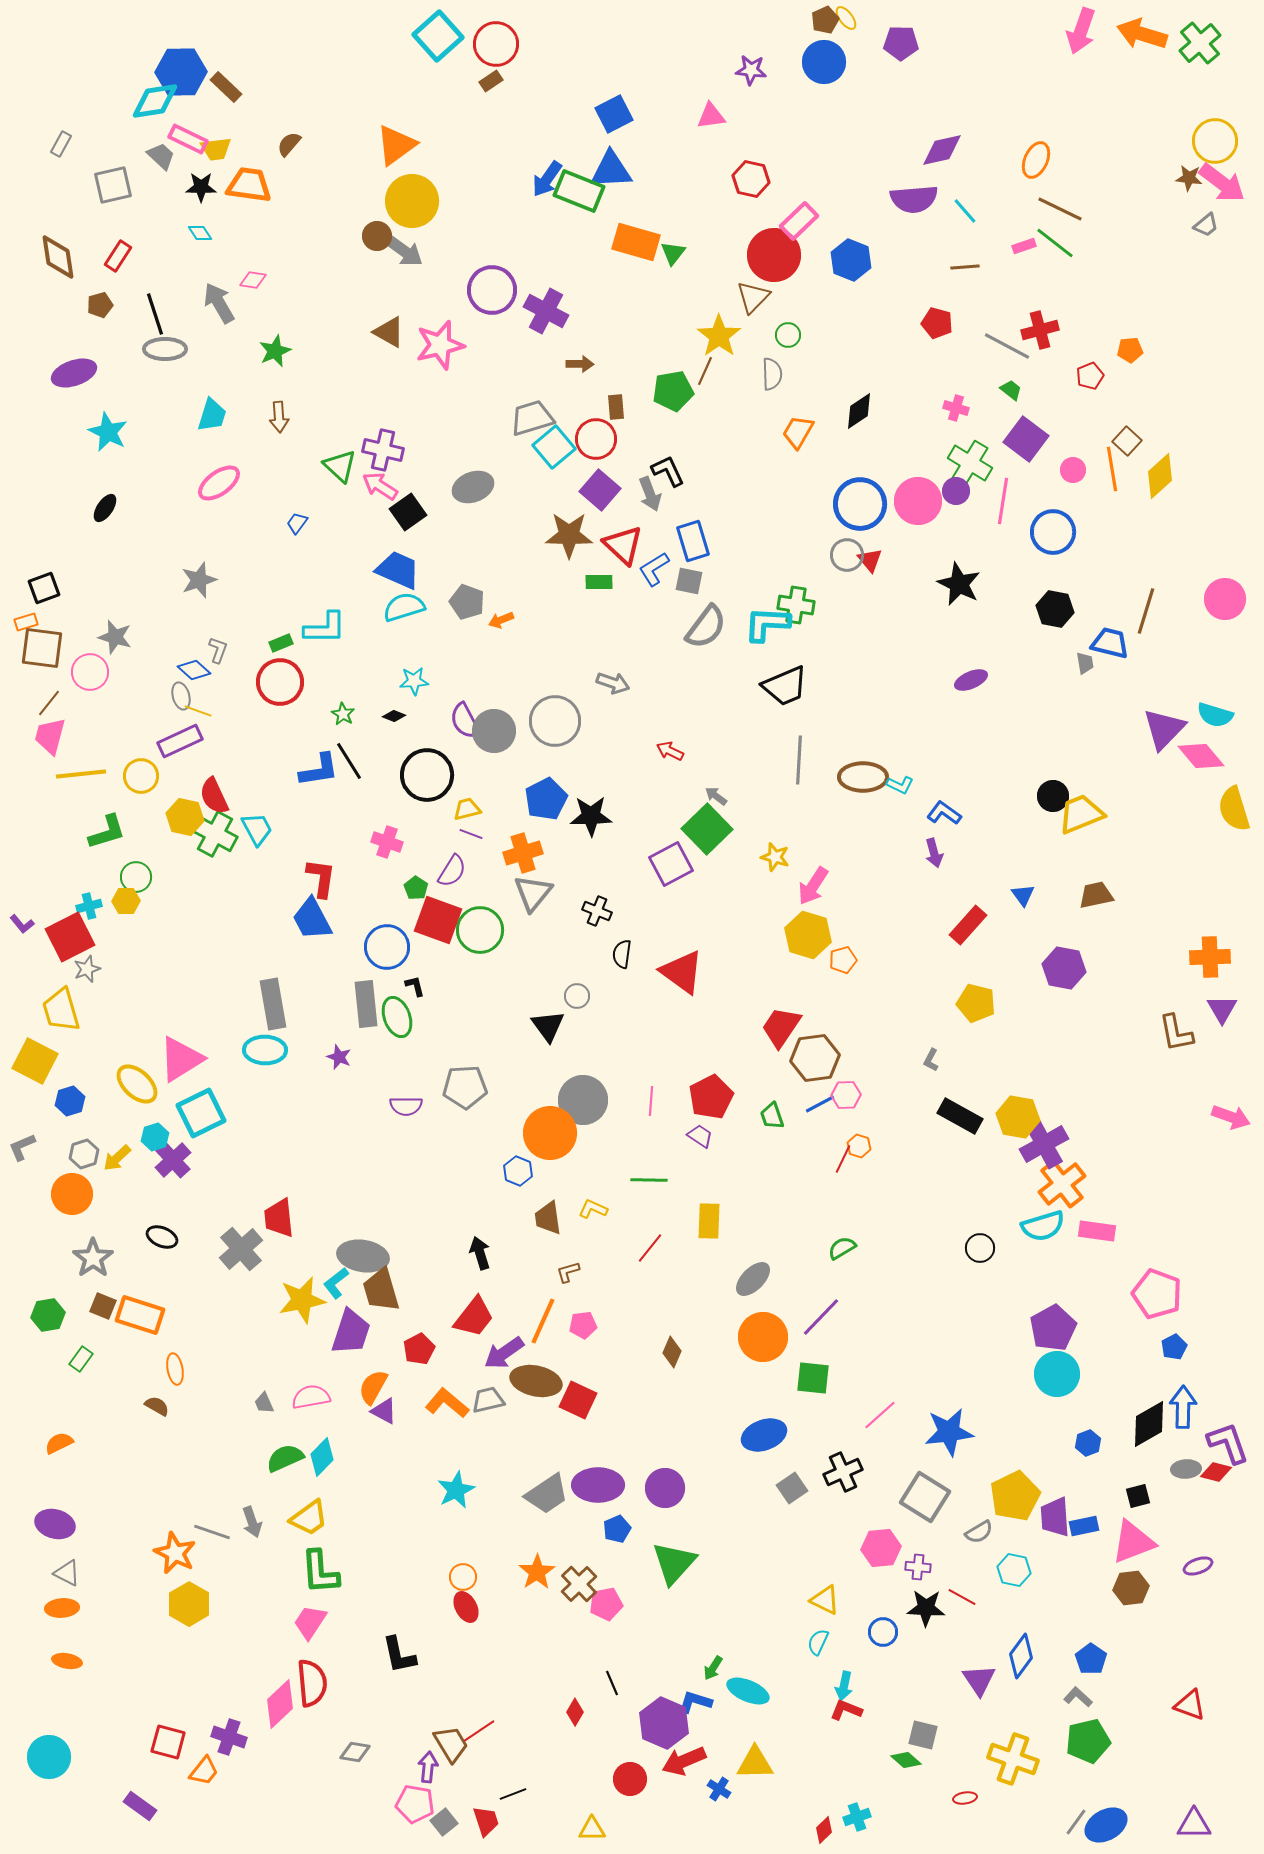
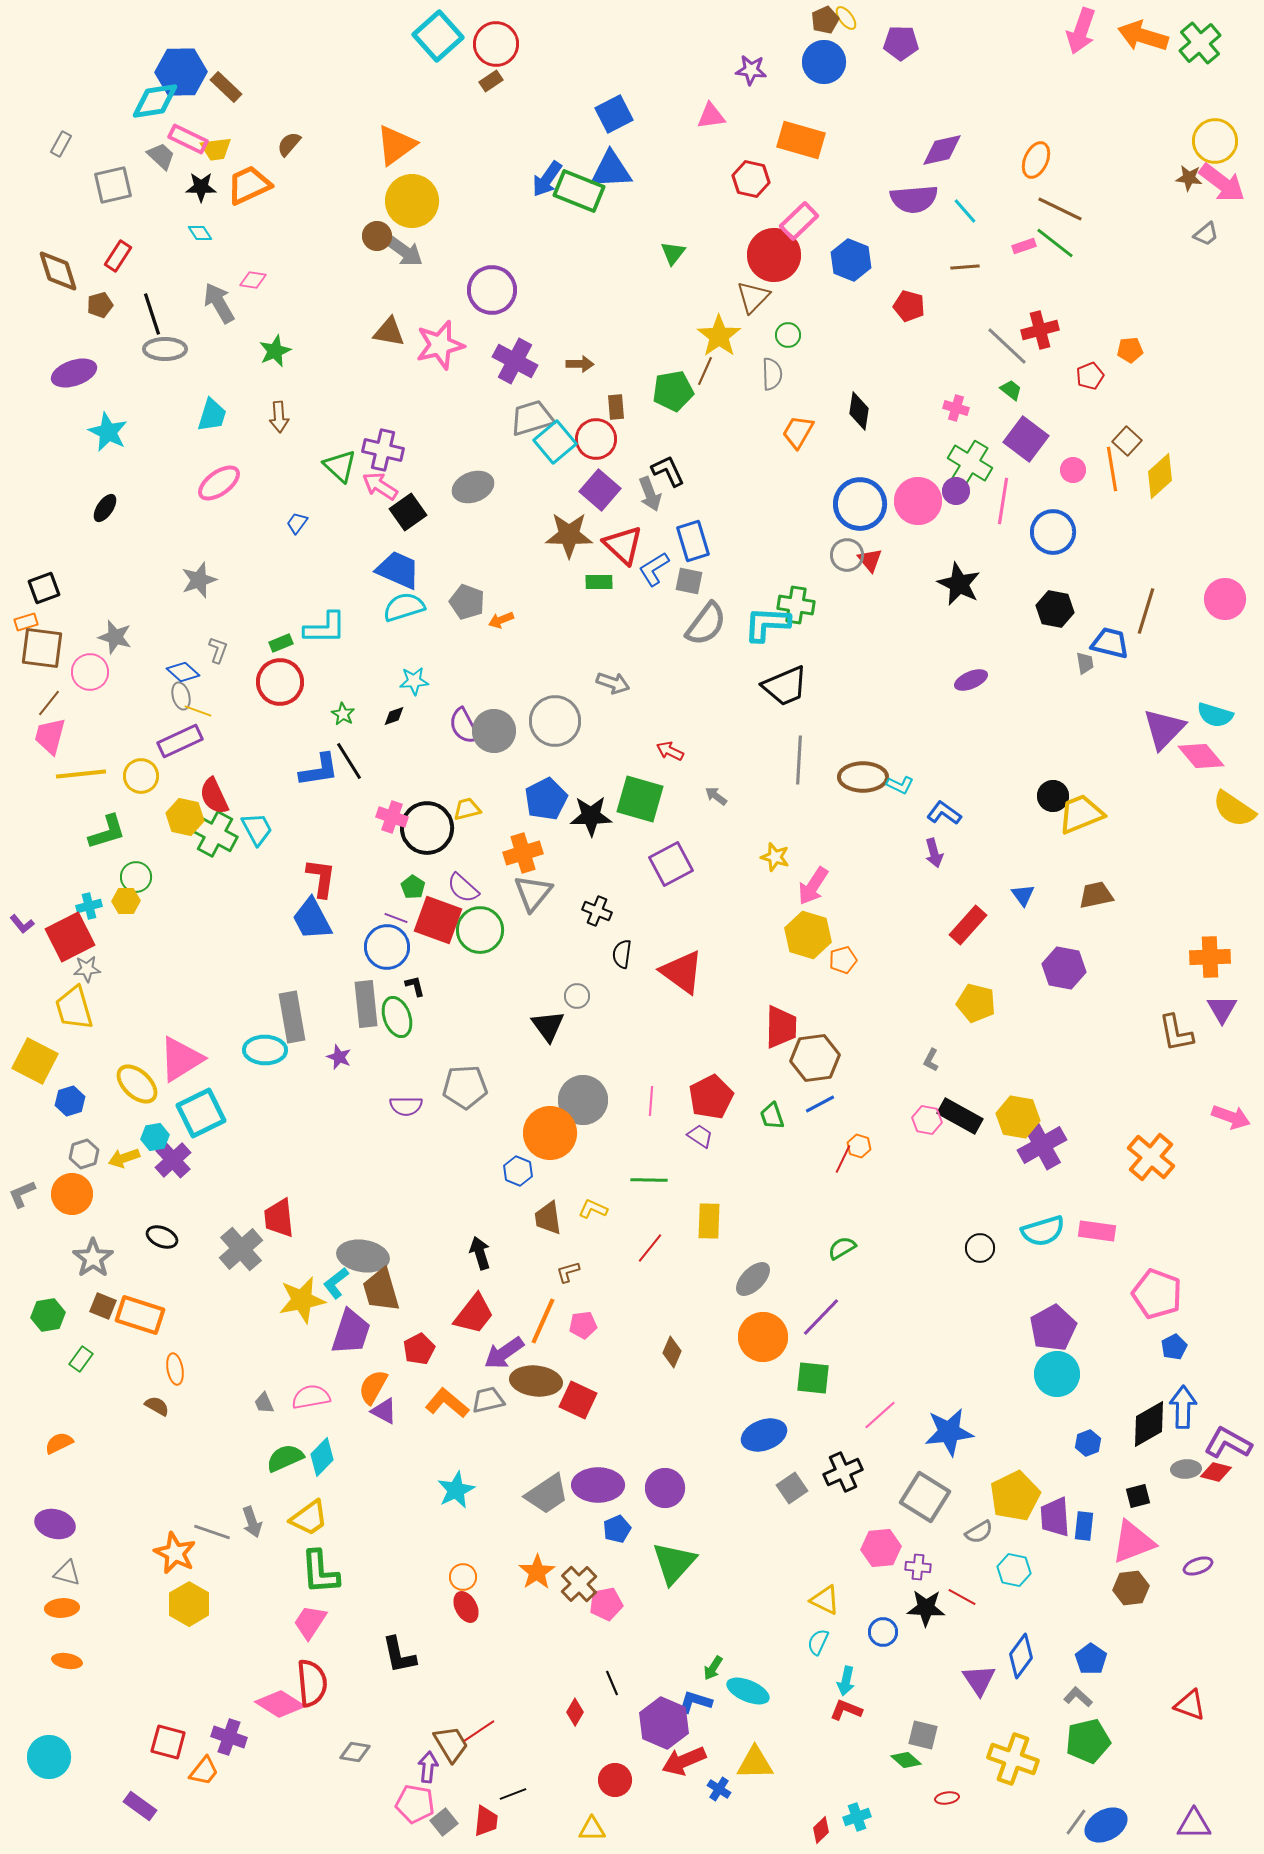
orange arrow at (1142, 34): moved 1 px right, 2 px down
orange trapezoid at (249, 185): rotated 33 degrees counterclockwise
gray trapezoid at (1206, 225): moved 9 px down
orange rectangle at (636, 242): moved 165 px right, 102 px up
brown diamond at (58, 257): moved 14 px down; rotated 9 degrees counterclockwise
purple cross at (546, 311): moved 31 px left, 50 px down
black line at (155, 314): moved 3 px left
red pentagon at (937, 323): moved 28 px left, 17 px up
brown triangle at (389, 332): rotated 20 degrees counterclockwise
gray line at (1007, 346): rotated 15 degrees clockwise
black diamond at (859, 411): rotated 48 degrees counterclockwise
cyan square at (554, 447): moved 1 px right, 5 px up
gray semicircle at (706, 627): moved 3 px up
blue diamond at (194, 670): moved 11 px left, 2 px down
black diamond at (394, 716): rotated 40 degrees counterclockwise
purple semicircle at (465, 721): moved 1 px left, 5 px down
black circle at (427, 775): moved 53 px down
yellow semicircle at (1234, 809): rotated 39 degrees counterclockwise
green square at (707, 829): moved 67 px left, 30 px up; rotated 30 degrees counterclockwise
purple line at (471, 834): moved 75 px left, 84 px down
pink cross at (387, 842): moved 5 px right, 25 px up
purple semicircle at (452, 871): moved 11 px right, 17 px down; rotated 100 degrees clockwise
green pentagon at (416, 888): moved 3 px left, 1 px up
gray star at (87, 969): rotated 16 degrees clockwise
gray rectangle at (273, 1004): moved 19 px right, 13 px down
yellow trapezoid at (61, 1010): moved 13 px right, 2 px up
red trapezoid at (781, 1027): rotated 147 degrees clockwise
pink hexagon at (846, 1095): moved 81 px right, 25 px down; rotated 12 degrees clockwise
cyan hexagon at (155, 1137): rotated 8 degrees clockwise
purple cross at (1044, 1144): moved 2 px left, 1 px down
gray L-shape at (22, 1147): moved 47 px down
yellow arrow at (117, 1158): moved 7 px right; rotated 24 degrees clockwise
orange cross at (1062, 1184): moved 89 px right, 27 px up; rotated 12 degrees counterclockwise
cyan semicircle at (1043, 1226): moved 5 px down
red trapezoid at (474, 1317): moved 3 px up
brown ellipse at (536, 1381): rotated 6 degrees counterclockwise
purple L-shape at (1228, 1443): rotated 42 degrees counterclockwise
blue rectangle at (1084, 1526): rotated 72 degrees counterclockwise
gray triangle at (67, 1573): rotated 12 degrees counterclockwise
cyan arrow at (844, 1686): moved 2 px right, 5 px up
pink diamond at (280, 1704): rotated 75 degrees clockwise
red circle at (630, 1779): moved 15 px left, 1 px down
red ellipse at (965, 1798): moved 18 px left
red trapezoid at (486, 1821): rotated 24 degrees clockwise
red diamond at (824, 1830): moved 3 px left
